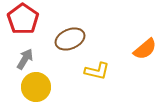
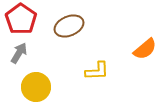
red pentagon: moved 2 px left
brown ellipse: moved 1 px left, 13 px up
gray arrow: moved 6 px left, 6 px up
yellow L-shape: rotated 15 degrees counterclockwise
